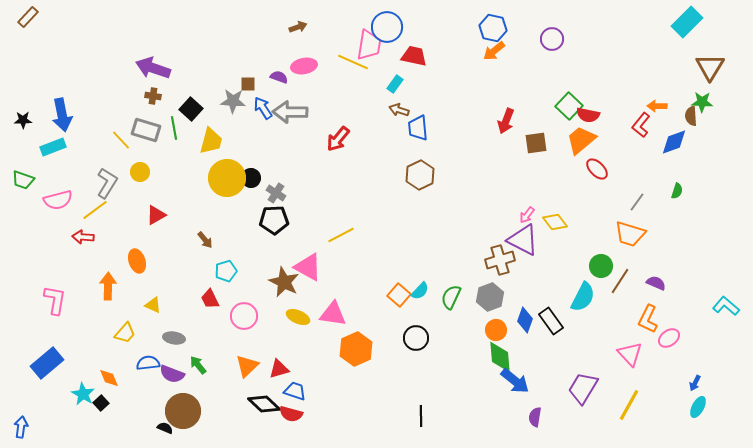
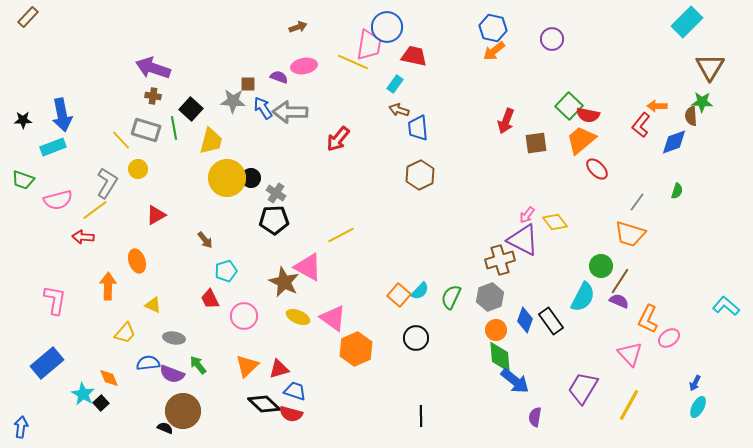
yellow circle at (140, 172): moved 2 px left, 3 px up
purple semicircle at (656, 283): moved 37 px left, 18 px down
pink triangle at (333, 314): moved 4 px down; rotated 28 degrees clockwise
